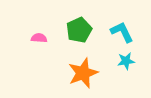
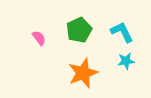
pink semicircle: rotated 49 degrees clockwise
